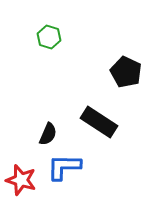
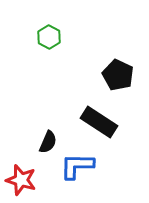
green hexagon: rotated 10 degrees clockwise
black pentagon: moved 8 px left, 3 px down
black semicircle: moved 8 px down
blue L-shape: moved 13 px right, 1 px up
